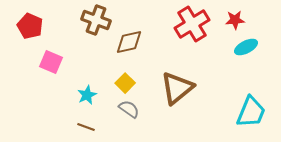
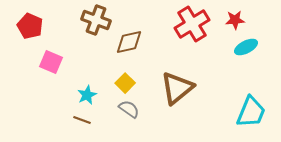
brown line: moved 4 px left, 7 px up
